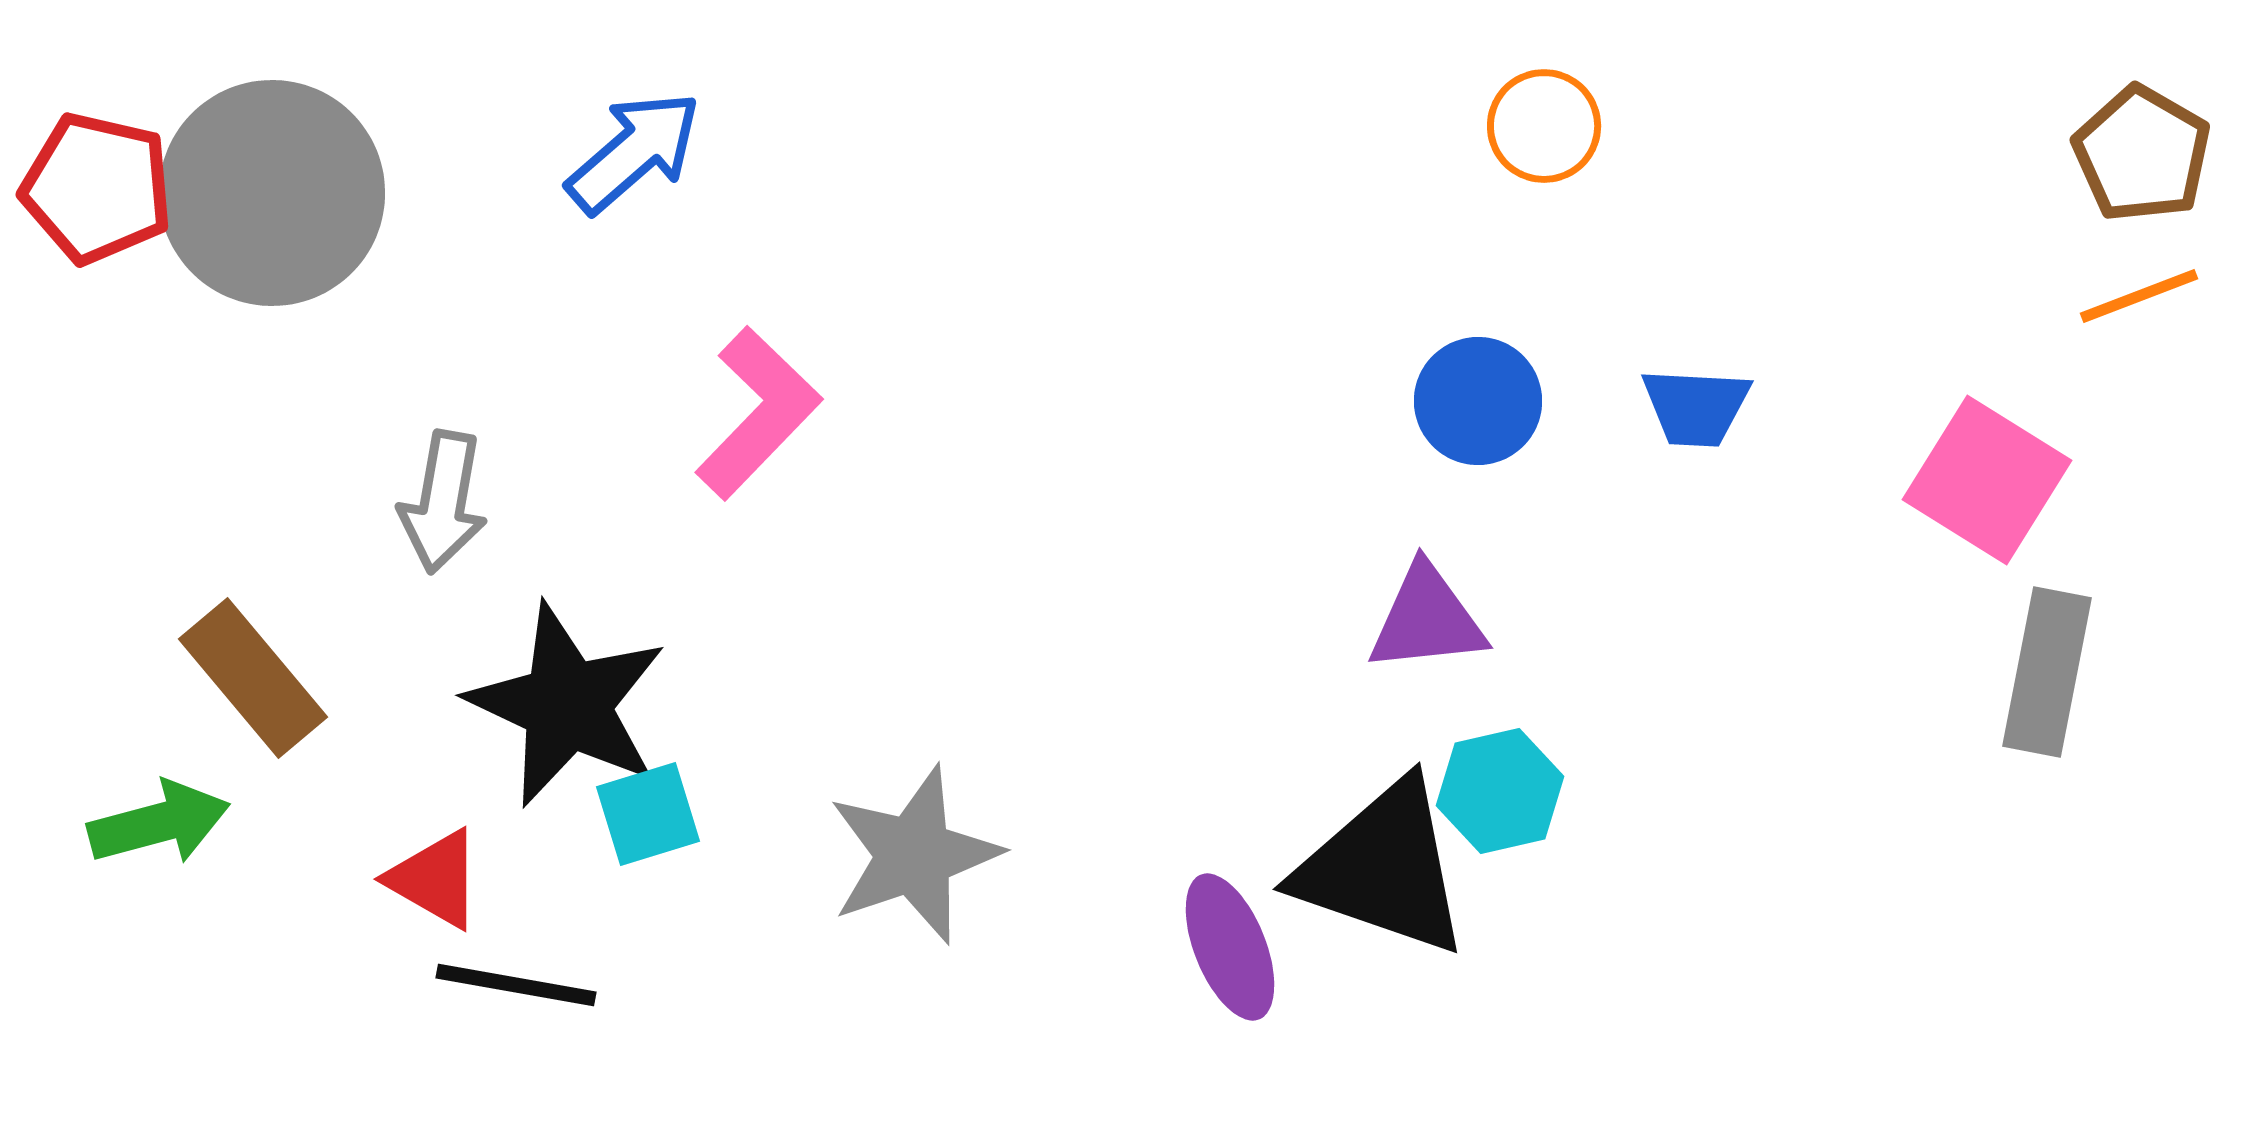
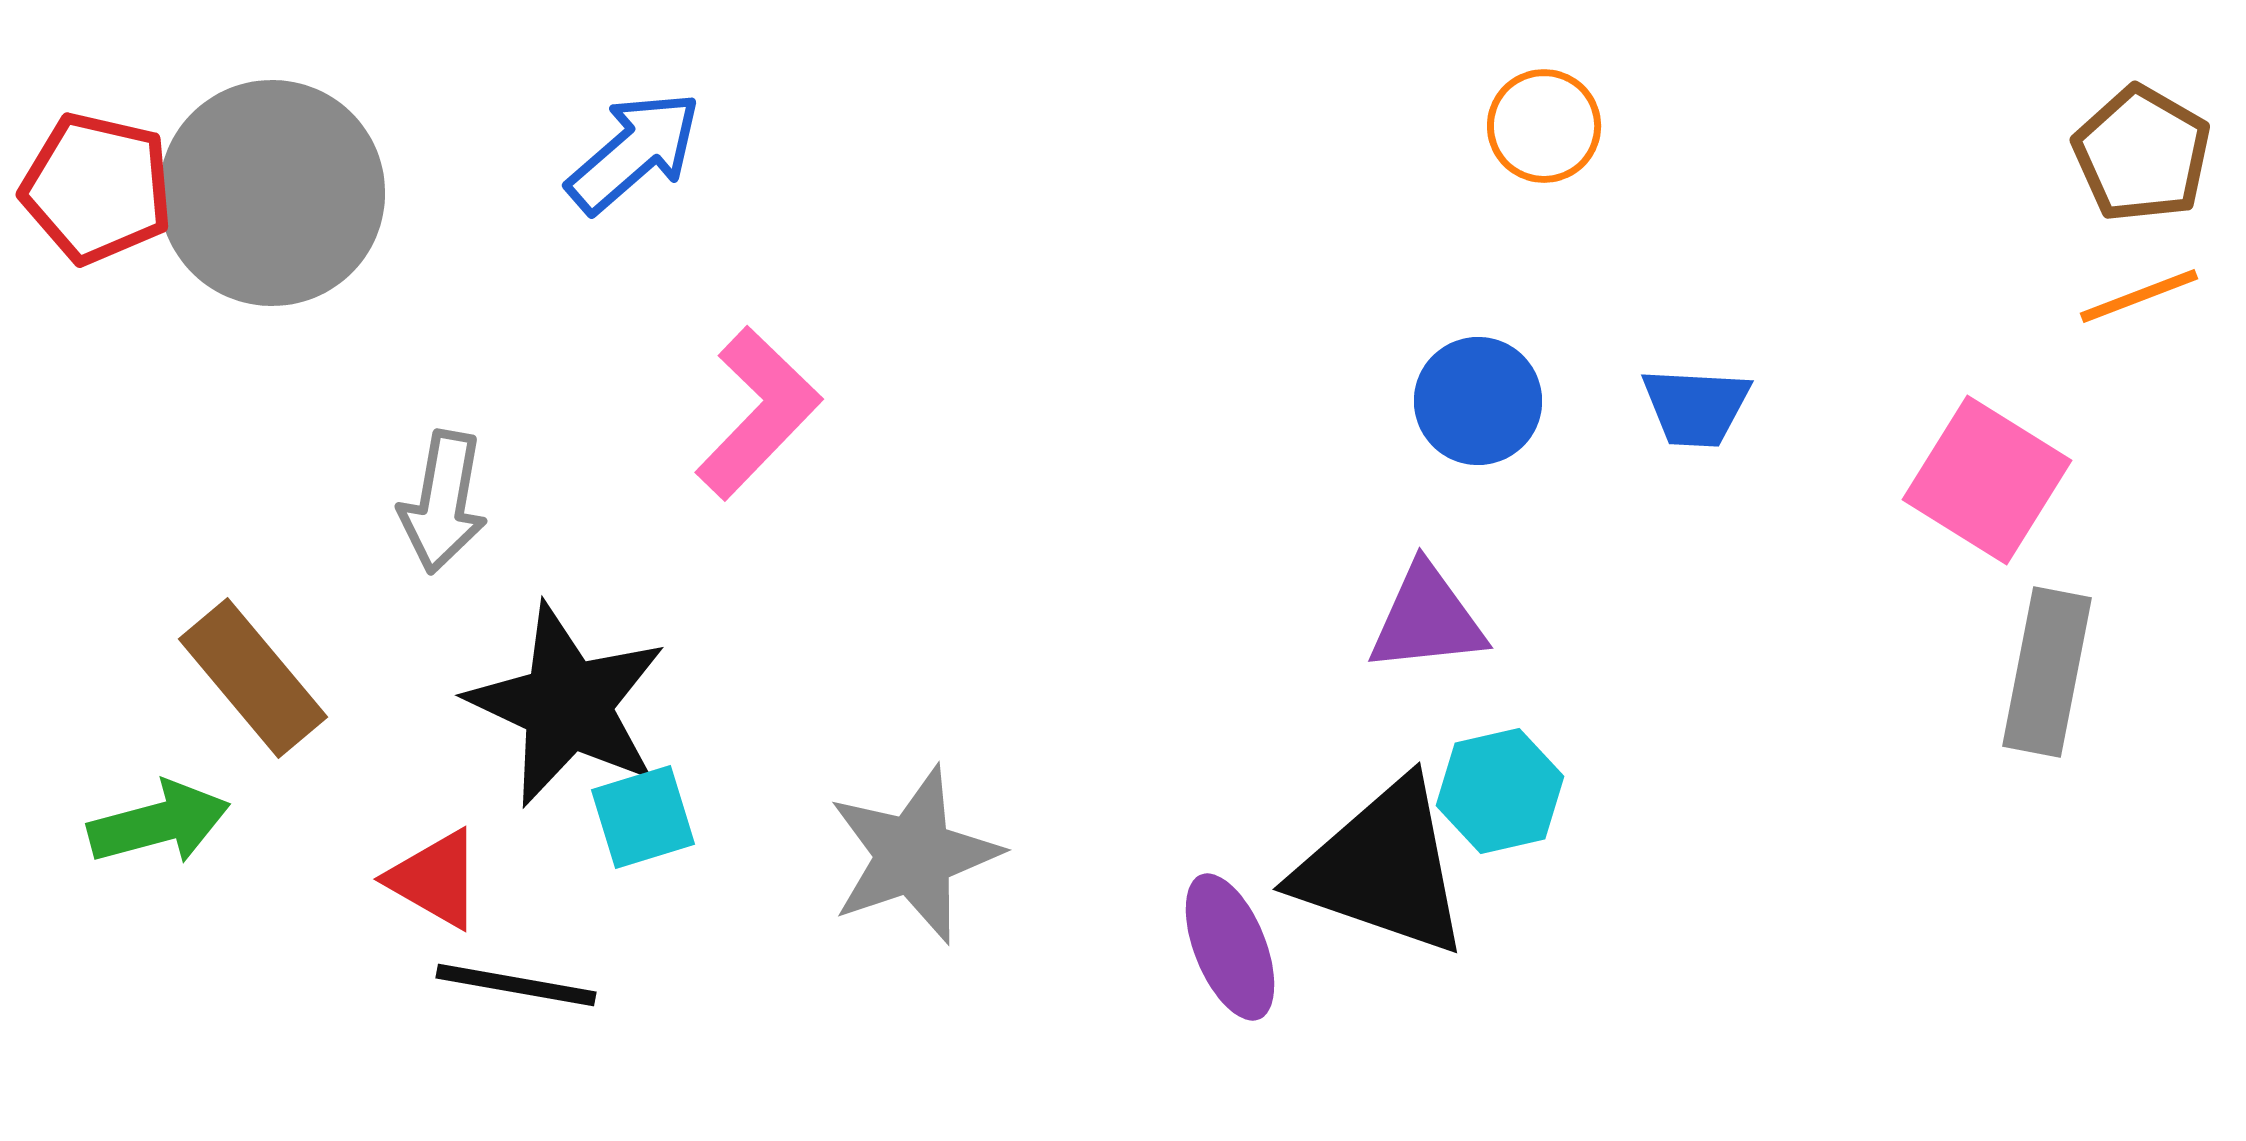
cyan square: moved 5 px left, 3 px down
